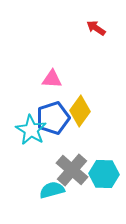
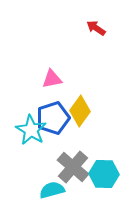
pink triangle: rotated 15 degrees counterclockwise
gray cross: moved 1 px right, 3 px up
